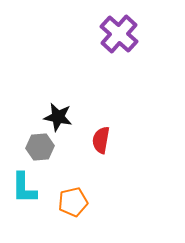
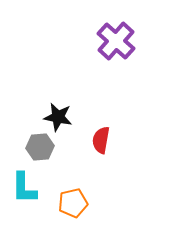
purple cross: moved 3 px left, 7 px down
orange pentagon: moved 1 px down
